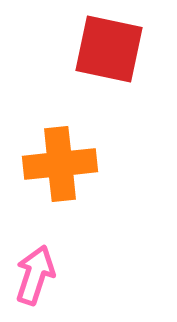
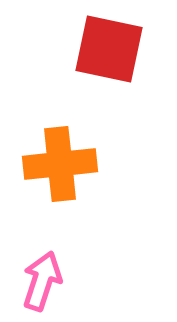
pink arrow: moved 7 px right, 6 px down
